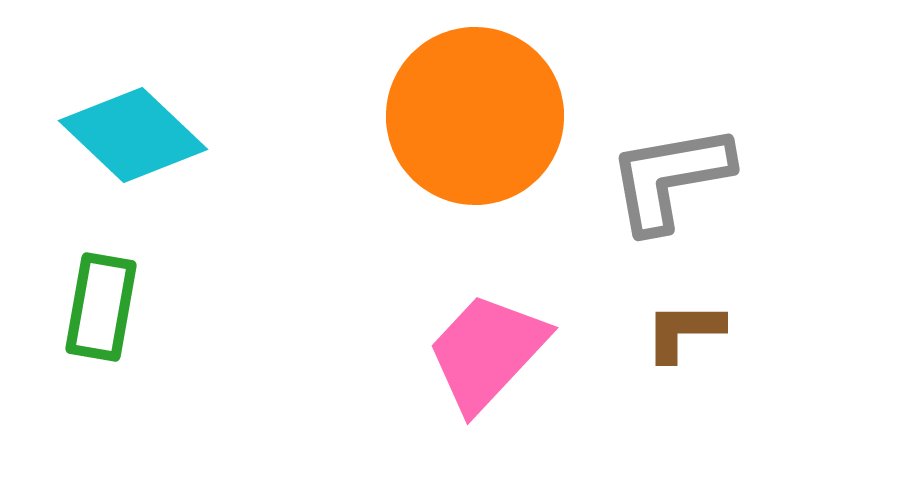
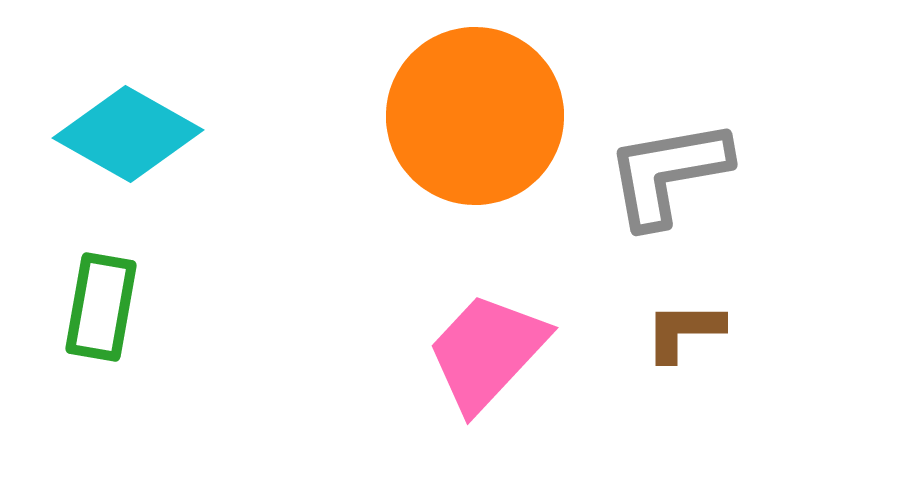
cyan diamond: moved 5 px left, 1 px up; rotated 14 degrees counterclockwise
gray L-shape: moved 2 px left, 5 px up
